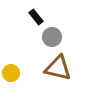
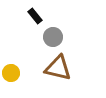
black rectangle: moved 1 px left, 1 px up
gray circle: moved 1 px right
